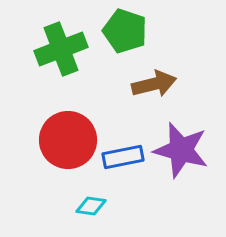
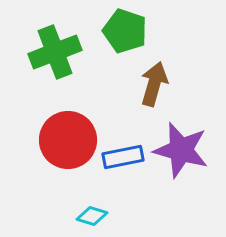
green cross: moved 6 px left, 3 px down
brown arrow: rotated 60 degrees counterclockwise
cyan diamond: moved 1 px right, 10 px down; rotated 8 degrees clockwise
